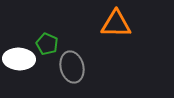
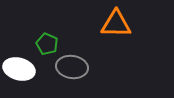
white ellipse: moved 10 px down; rotated 12 degrees clockwise
gray ellipse: rotated 68 degrees counterclockwise
